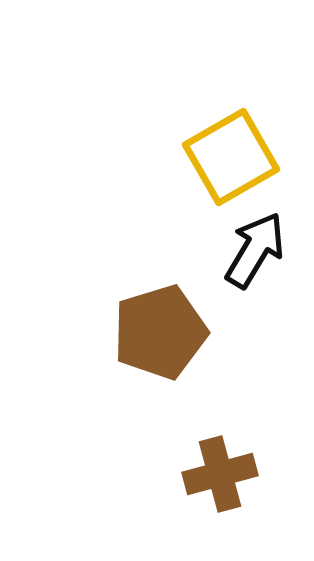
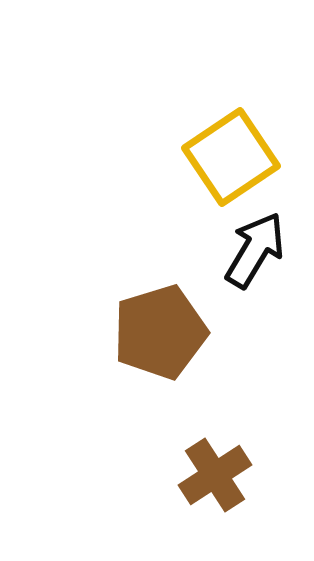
yellow square: rotated 4 degrees counterclockwise
brown cross: moved 5 px left, 1 px down; rotated 18 degrees counterclockwise
